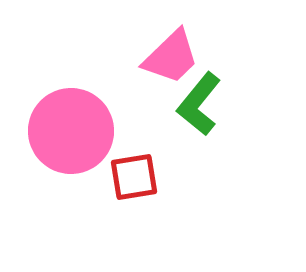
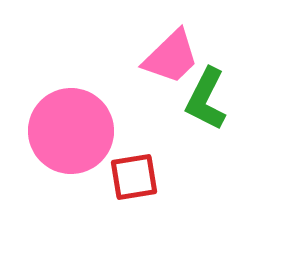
green L-shape: moved 7 px right, 5 px up; rotated 12 degrees counterclockwise
